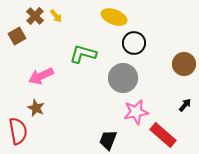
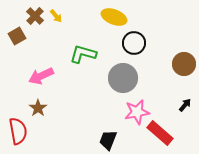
brown star: moved 2 px right; rotated 12 degrees clockwise
pink star: moved 1 px right
red rectangle: moved 3 px left, 2 px up
